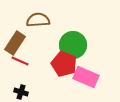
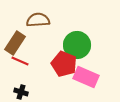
green circle: moved 4 px right
